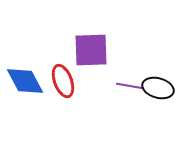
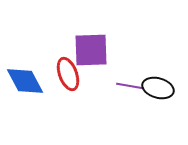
red ellipse: moved 5 px right, 7 px up
